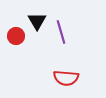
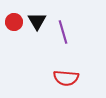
purple line: moved 2 px right
red circle: moved 2 px left, 14 px up
